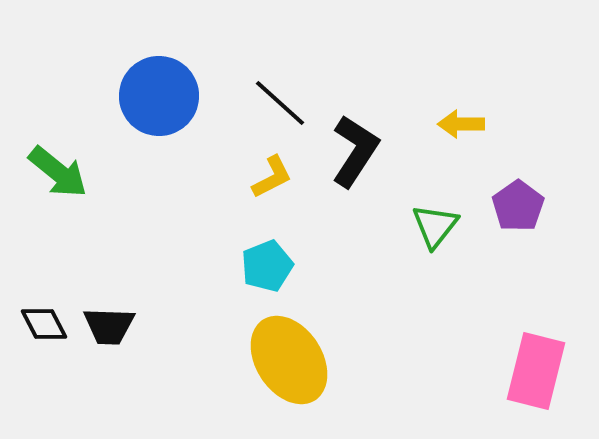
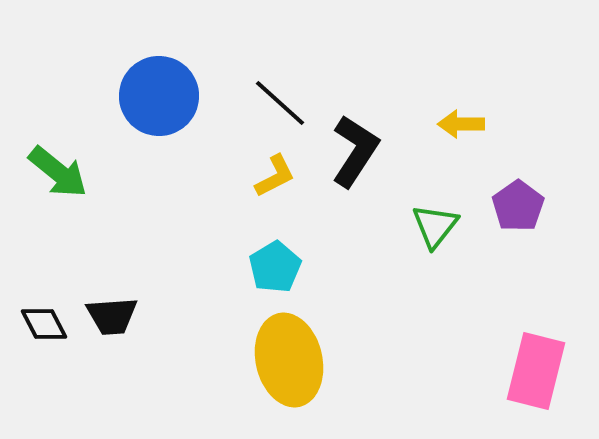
yellow L-shape: moved 3 px right, 1 px up
cyan pentagon: moved 8 px right, 1 px down; rotated 9 degrees counterclockwise
black trapezoid: moved 3 px right, 10 px up; rotated 6 degrees counterclockwise
yellow ellipse: rotated 20 degrees clockwise
